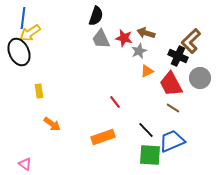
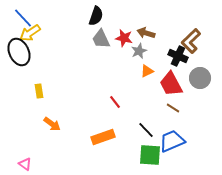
blue line: rotated 50 degrees counterclockwise
